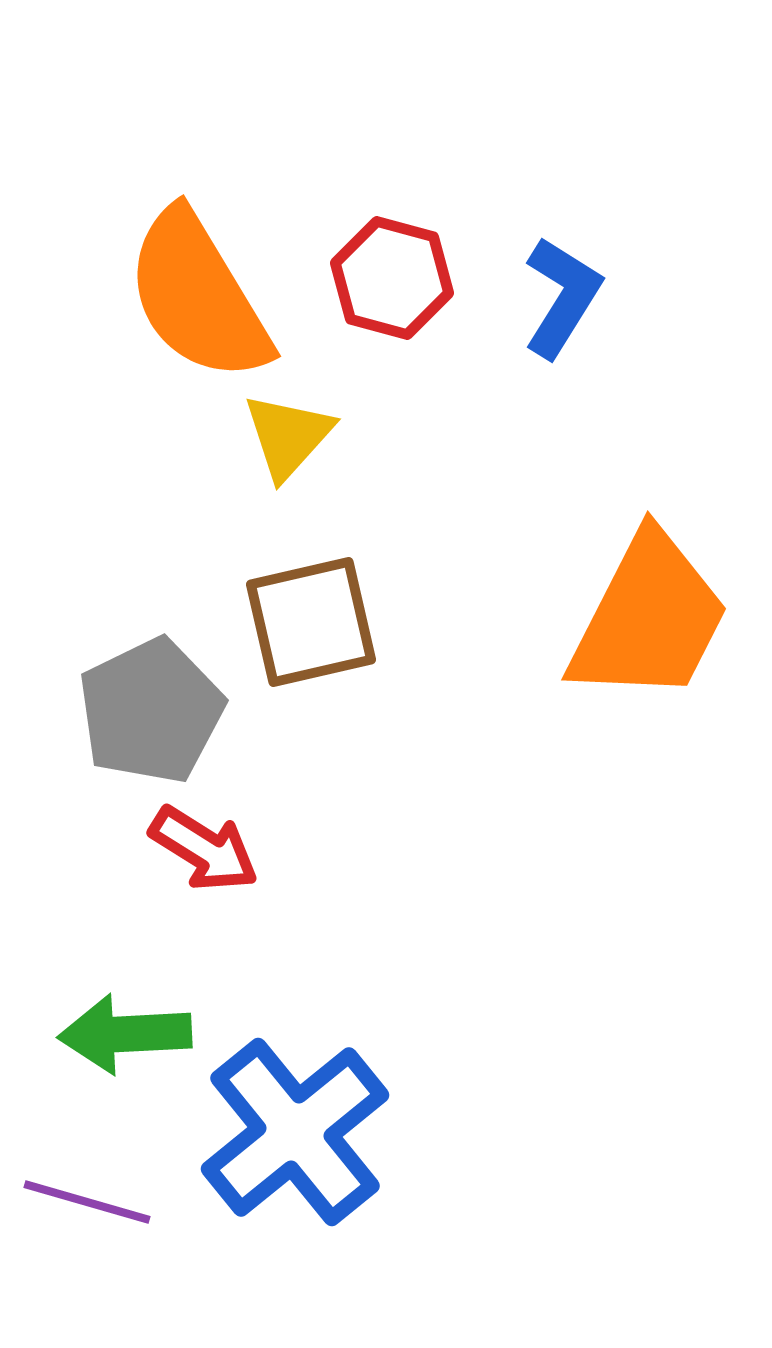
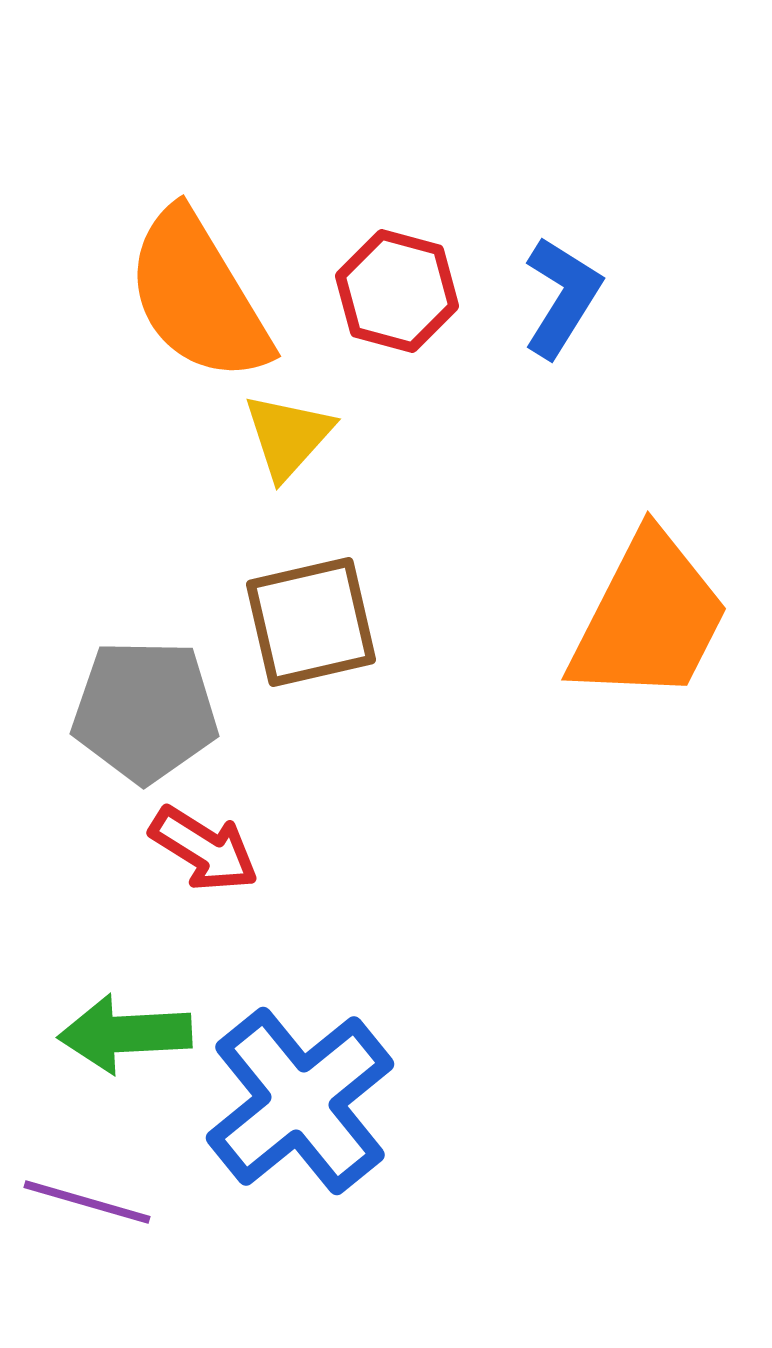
red hexagon: moved 5 px right, 13 px down
gray pentagon: moved 6 px left; rotated 27 degrees clockwise
blue cross: moved 5 px right, 31 px up
